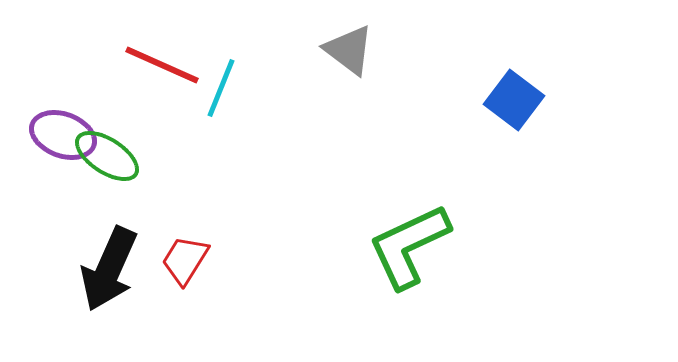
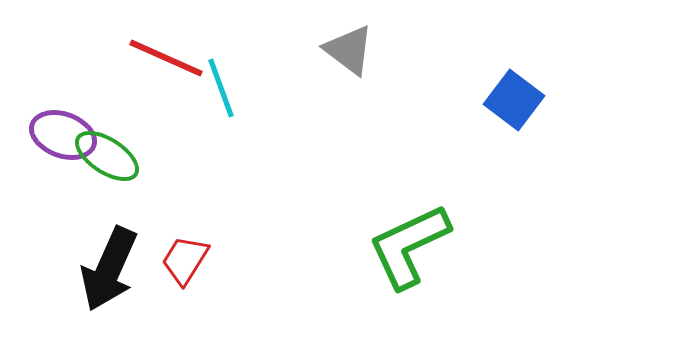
red line: moved 4 px right, 7 px up
cyan line: rotated 42 degrees counterclockwise
